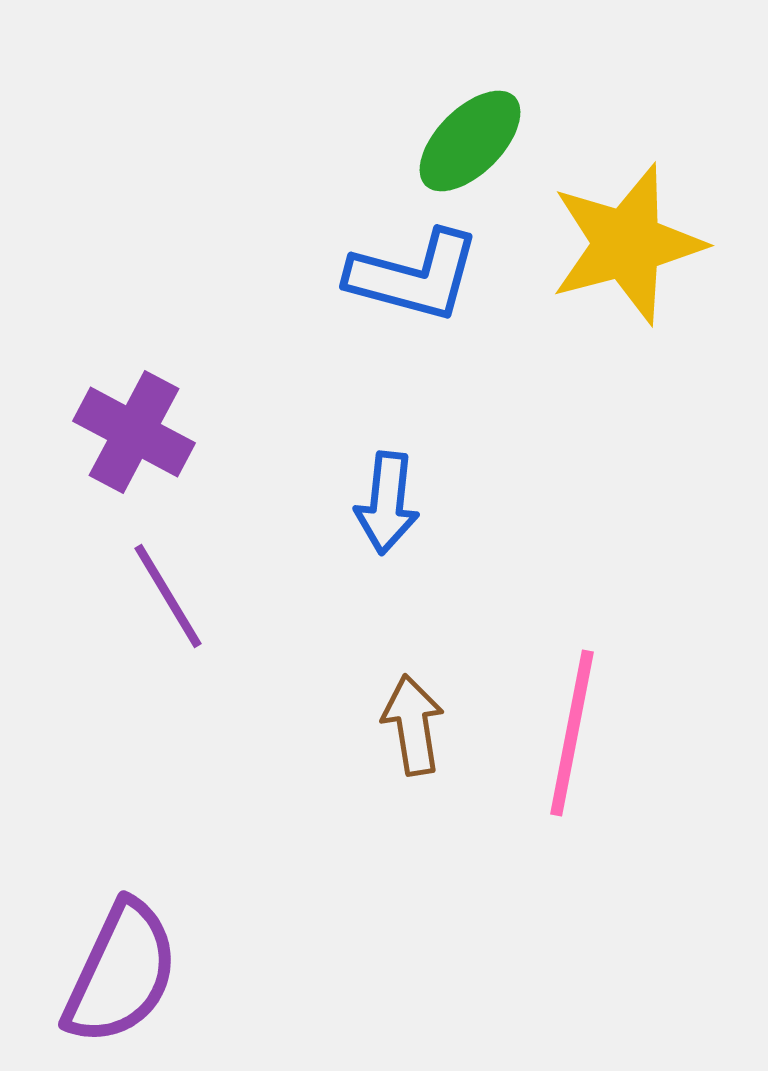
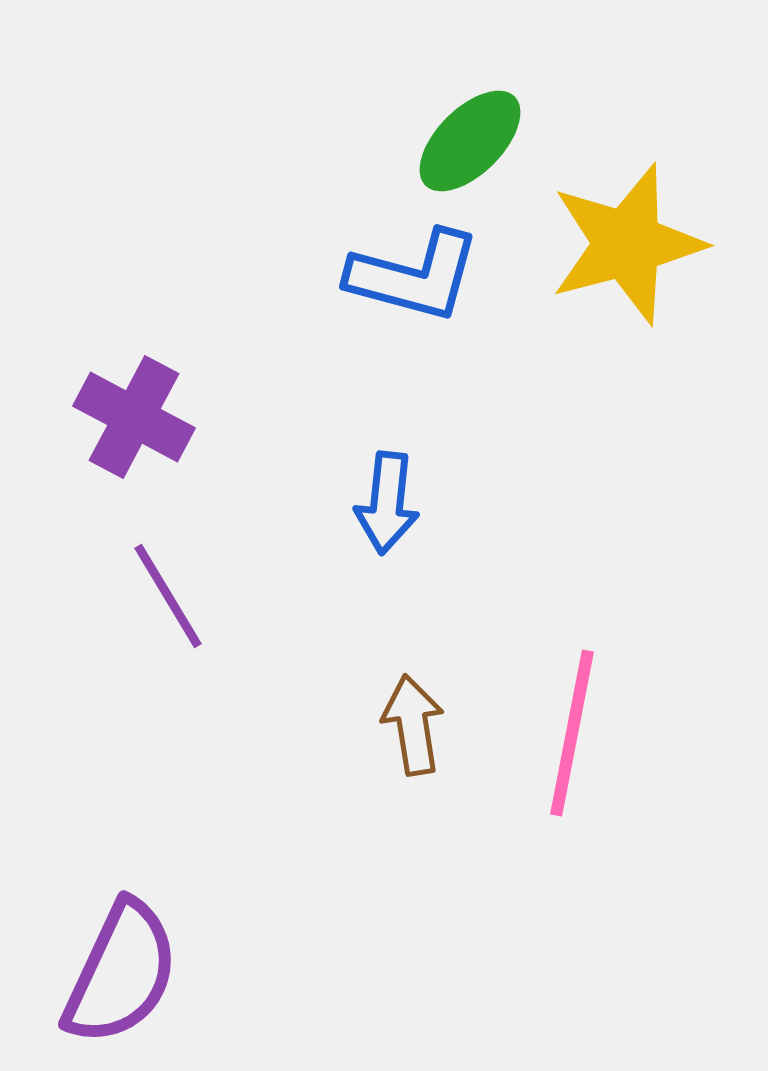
purple cross: moved 15 px up
